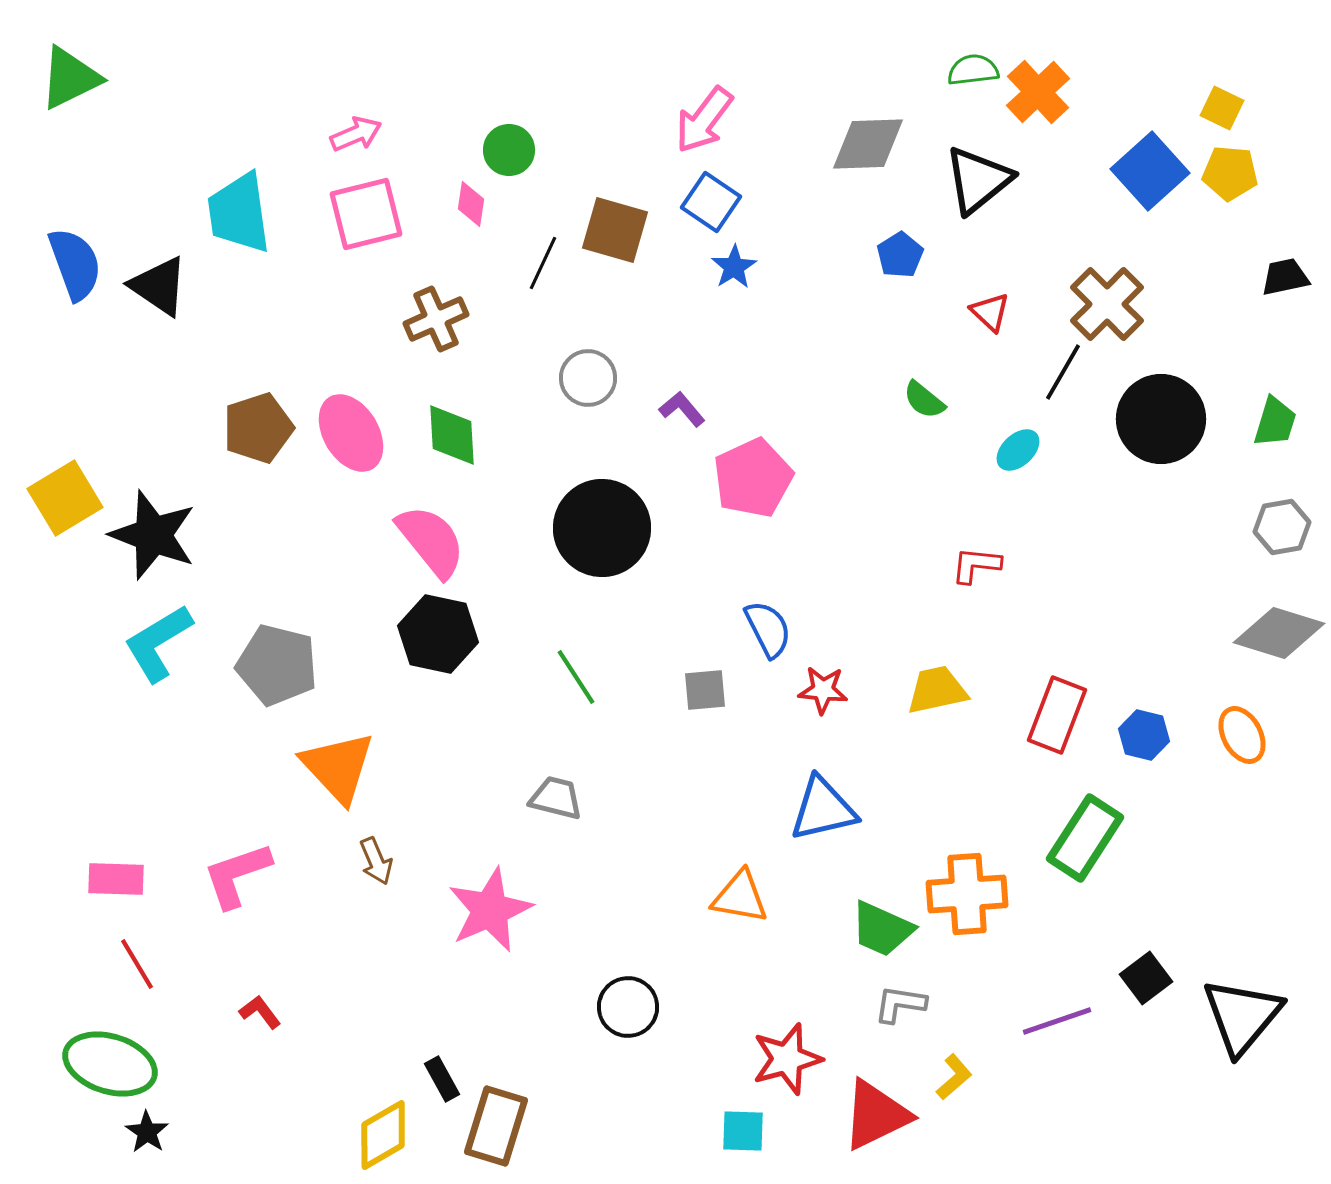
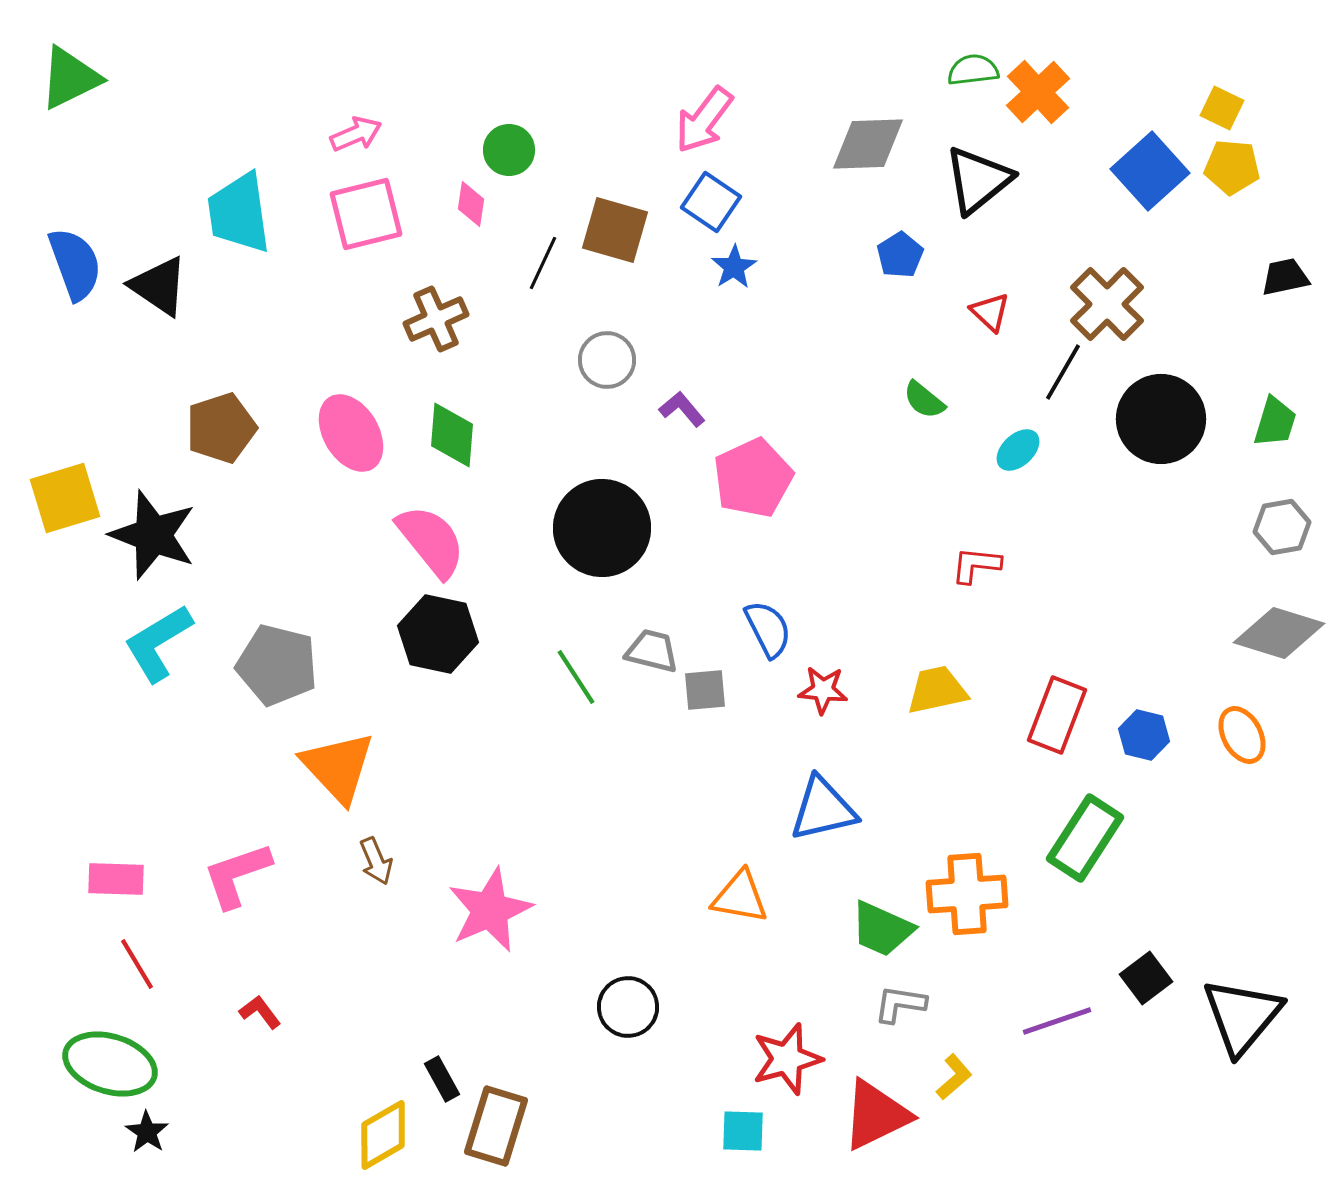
yellow pentagon at (1230, 173): moved 2 px right, 6 px up
gray circle at (588, 378): moved 19 px right, 18 px up
brown pentagon at (258, 428): moved 37 px left
green diamond at (452, 435): rotated 8 degrees clockwise
yellow square at (65, 498): rotated 14 degrees clockwise
gray trapezoid at (556, 798): moved 96 px right, 147 px up
